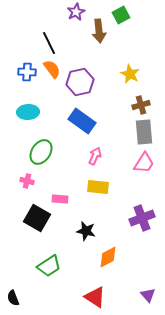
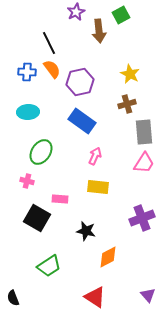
brown cross: moved 14 px left, 1 px up
